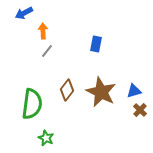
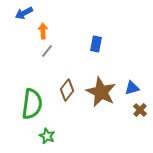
blue triangle: moved 2 px left, 3 px up
green star: moved 1 px right, 2 px up
